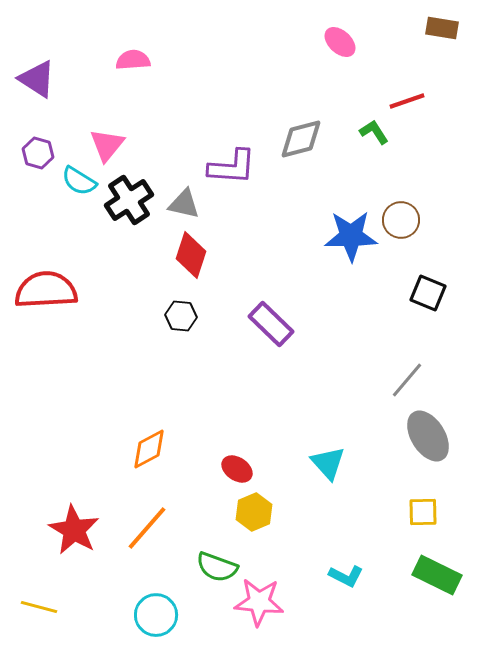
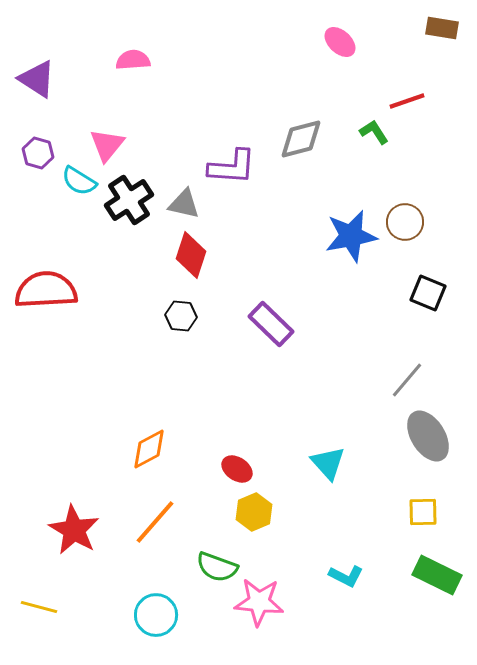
brown circle: moved 4 px right, 2 px down
blue star: rotated 10 degrees counterclockwise
orange line: moved 8 px right, 6 px up
